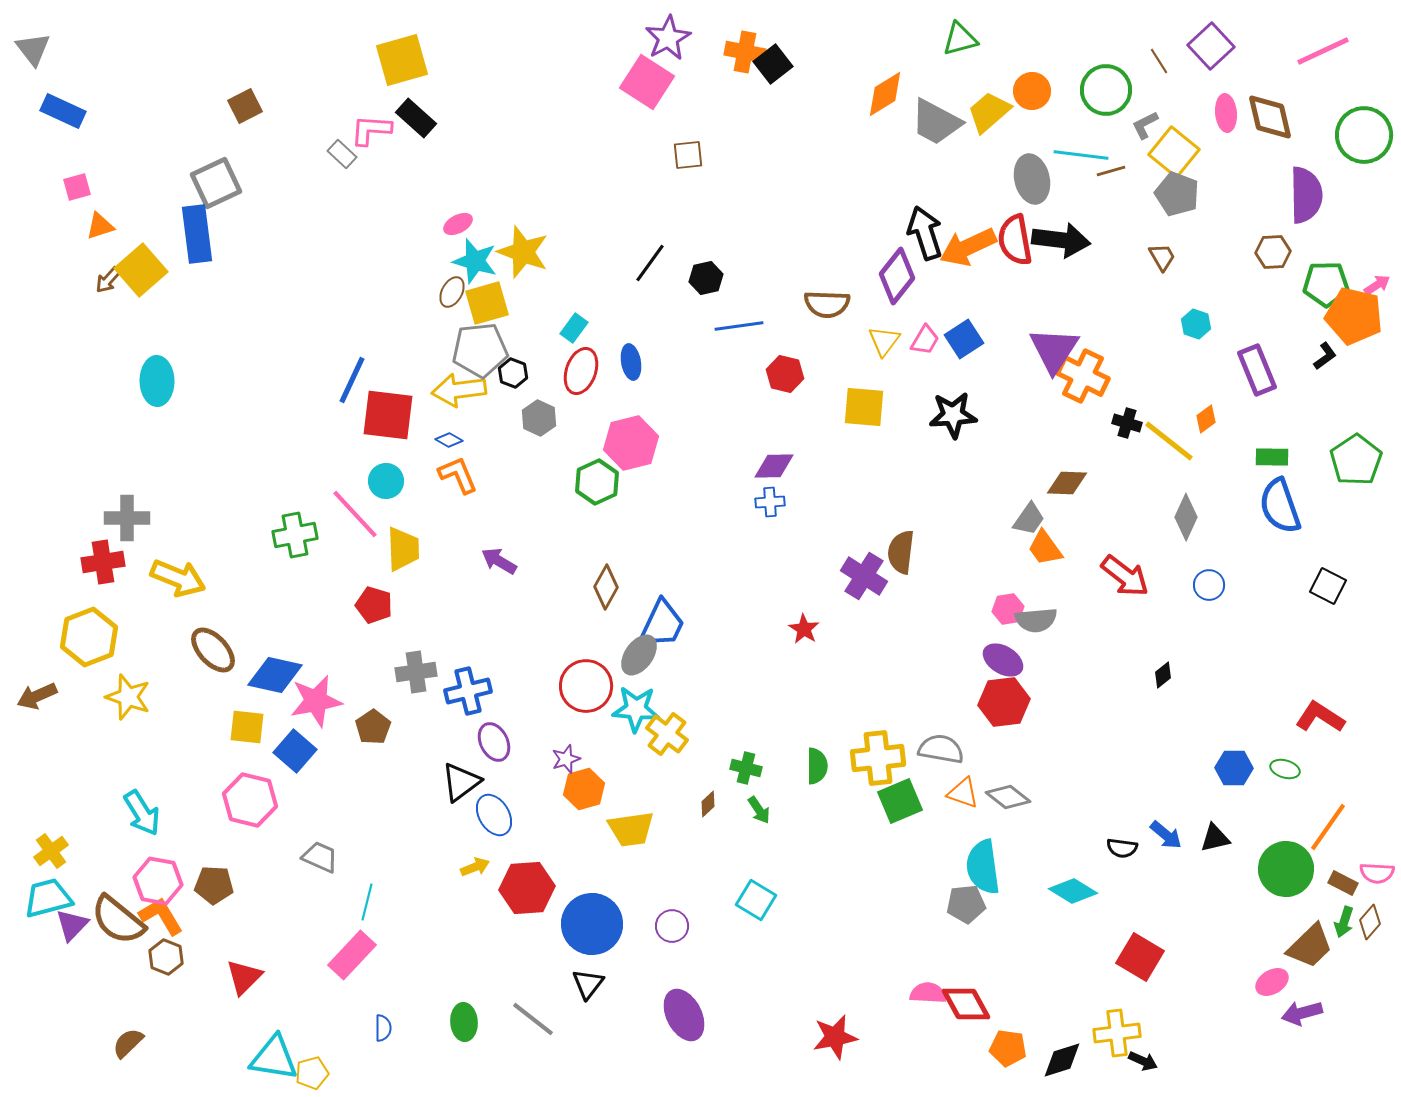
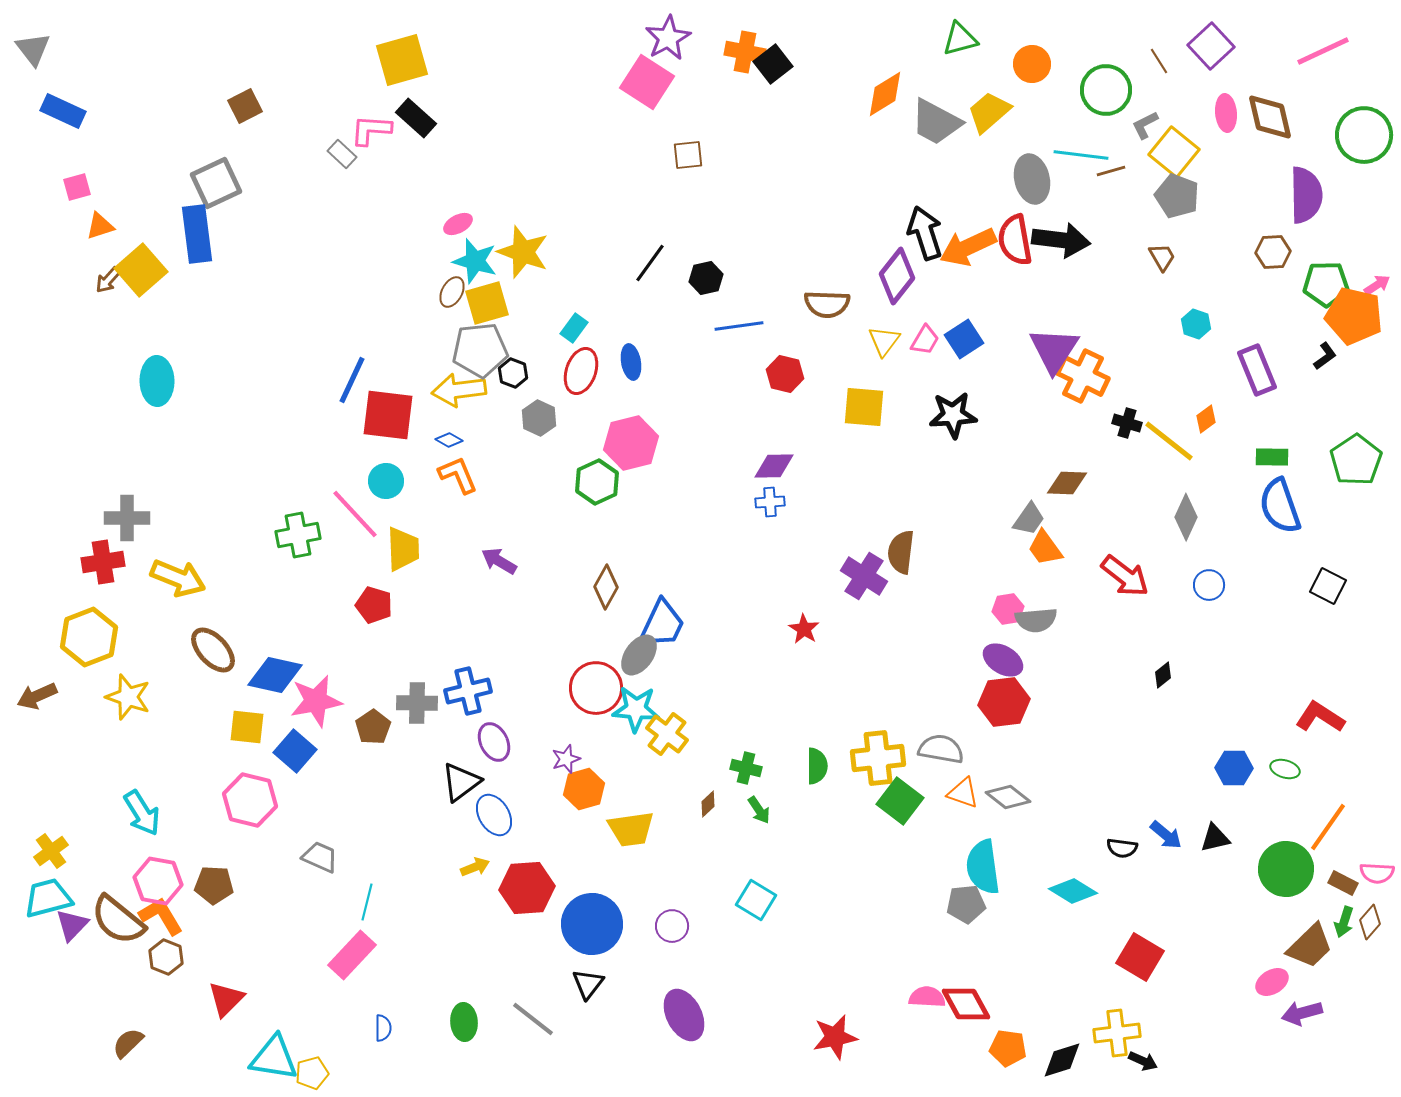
orange circle at (1032, 91): moved 27 px up
gray pentagon at (1177, 194): moved 2 px down
green cross at (295, 535): moved 3 px right
gray cross at (416, 672): moved 1 px right, 31 px down; rotated 9 degrees clockwise
red circle at (586, 686): moved 10 px right, 2 px down
green square at (900, 801): rotated 30 degrees counterclockwise
red triangle at (244, 977): moved 18 px left, 22 px down
pink semicircle at (928, 993): moved 1 px left, 4 px down
